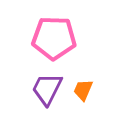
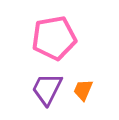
pink pentagon: rotated 12 degrees counterclockwise
